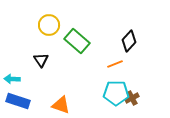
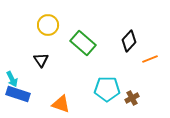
yellow circle: moved 1 px left
green rectangle: moved 6 px right, 2 px down
orange line: moved 35 px right, 5 px up
cyan arrow: rotated 119 degrees counterclockwise
cyan pentagon: moved 9 px left, 4 px up
blue rectangle: moved 7 px up
orange triangle: moved 1 px up
